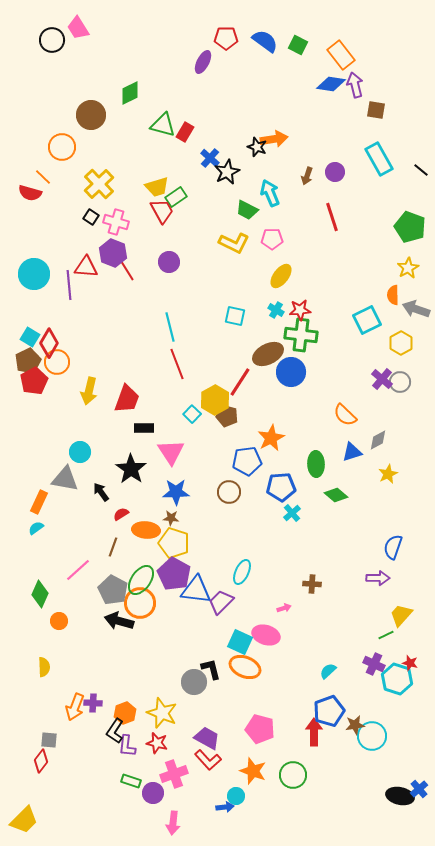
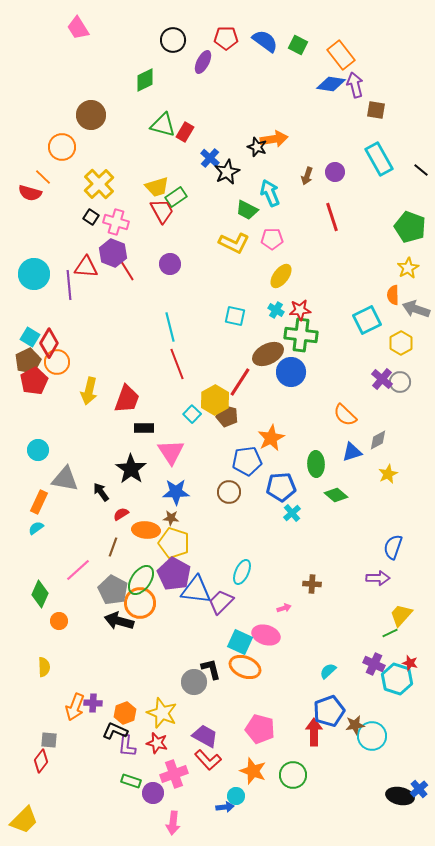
black circle at (52, 40): moved 121 px right
green diamond at (130, 93): moved 15 px right, 13 px up
purple circle at (169, 262): moved 1 px right, 2 px down
cyan circle at (80, 452): moved 42 px left, 2 px up
green line at (386, 635): moved 4 px right, 2 px up
black L-shape at (115, 731): rotated 80 degrees clockwise
purple trapezoid at (207, 738): moved 2 px left, 2 px up
